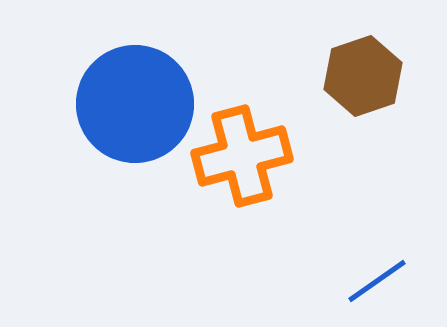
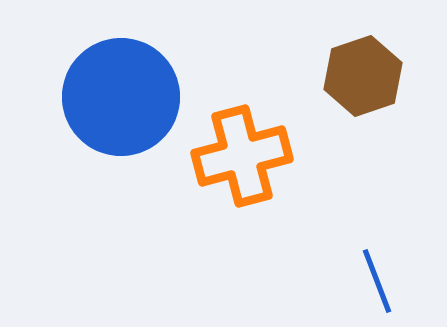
blue circle: moved 14 px left, 7 px up
blue line: rotated 76 degrees counterclockwise
